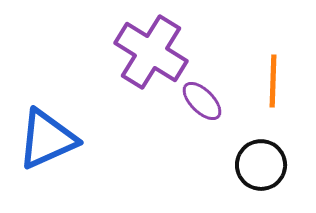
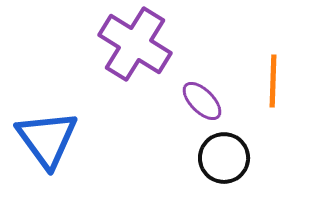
purple cross: moved 16 px left, 8 px up
blue triangle: rotated 42 degrees counterclockwise
black circle: moved 37 px left, 7 px up
